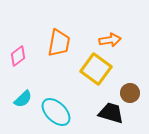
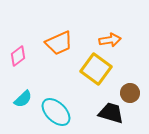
orange trapezoid: rotated 56 degrees clockwise
